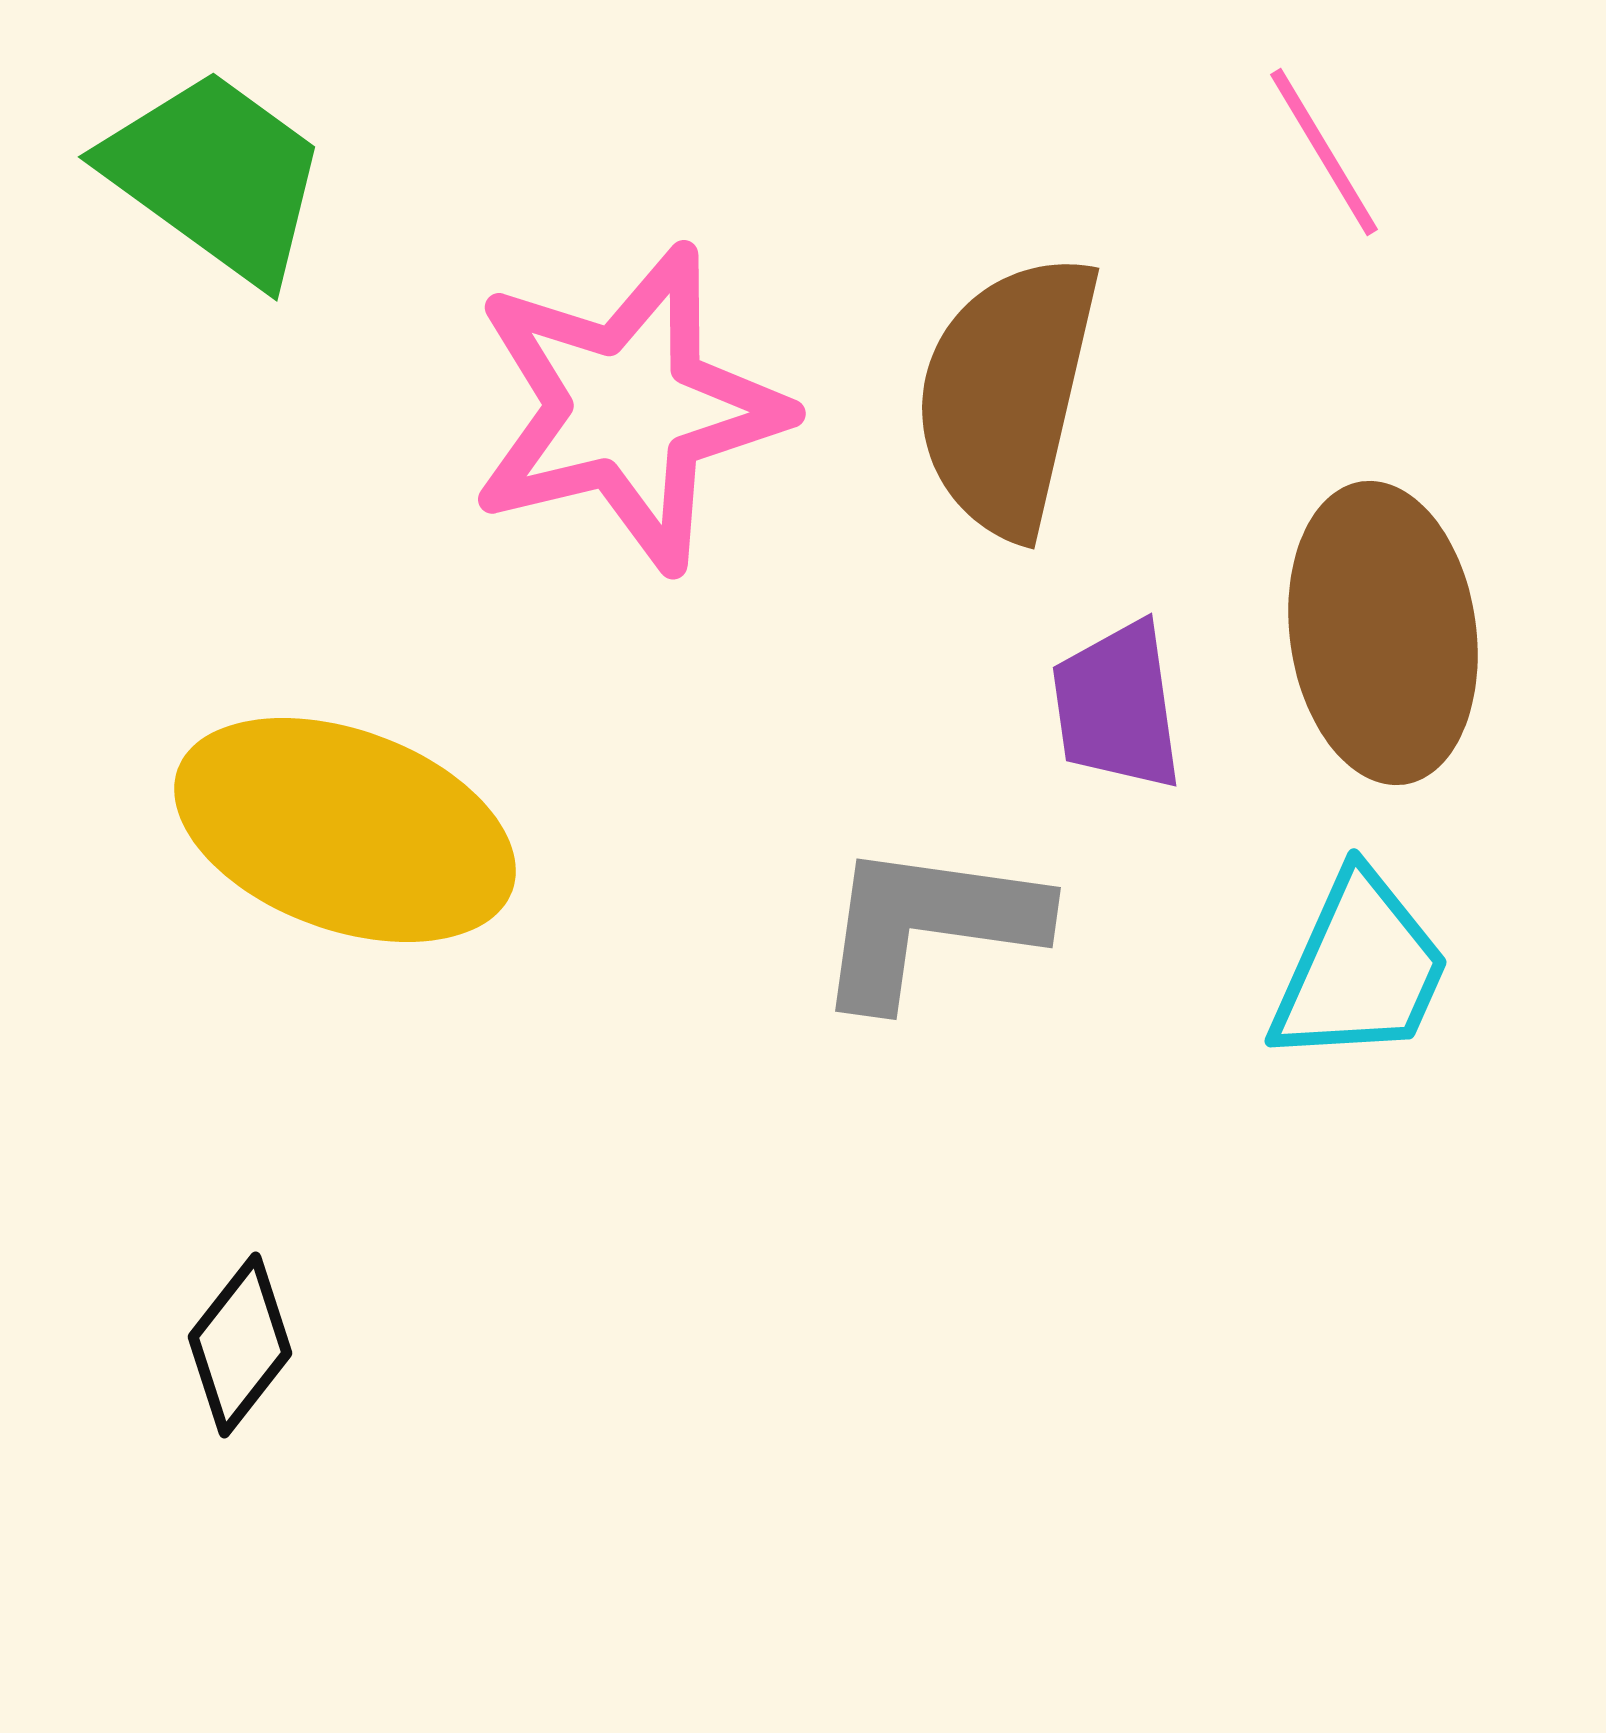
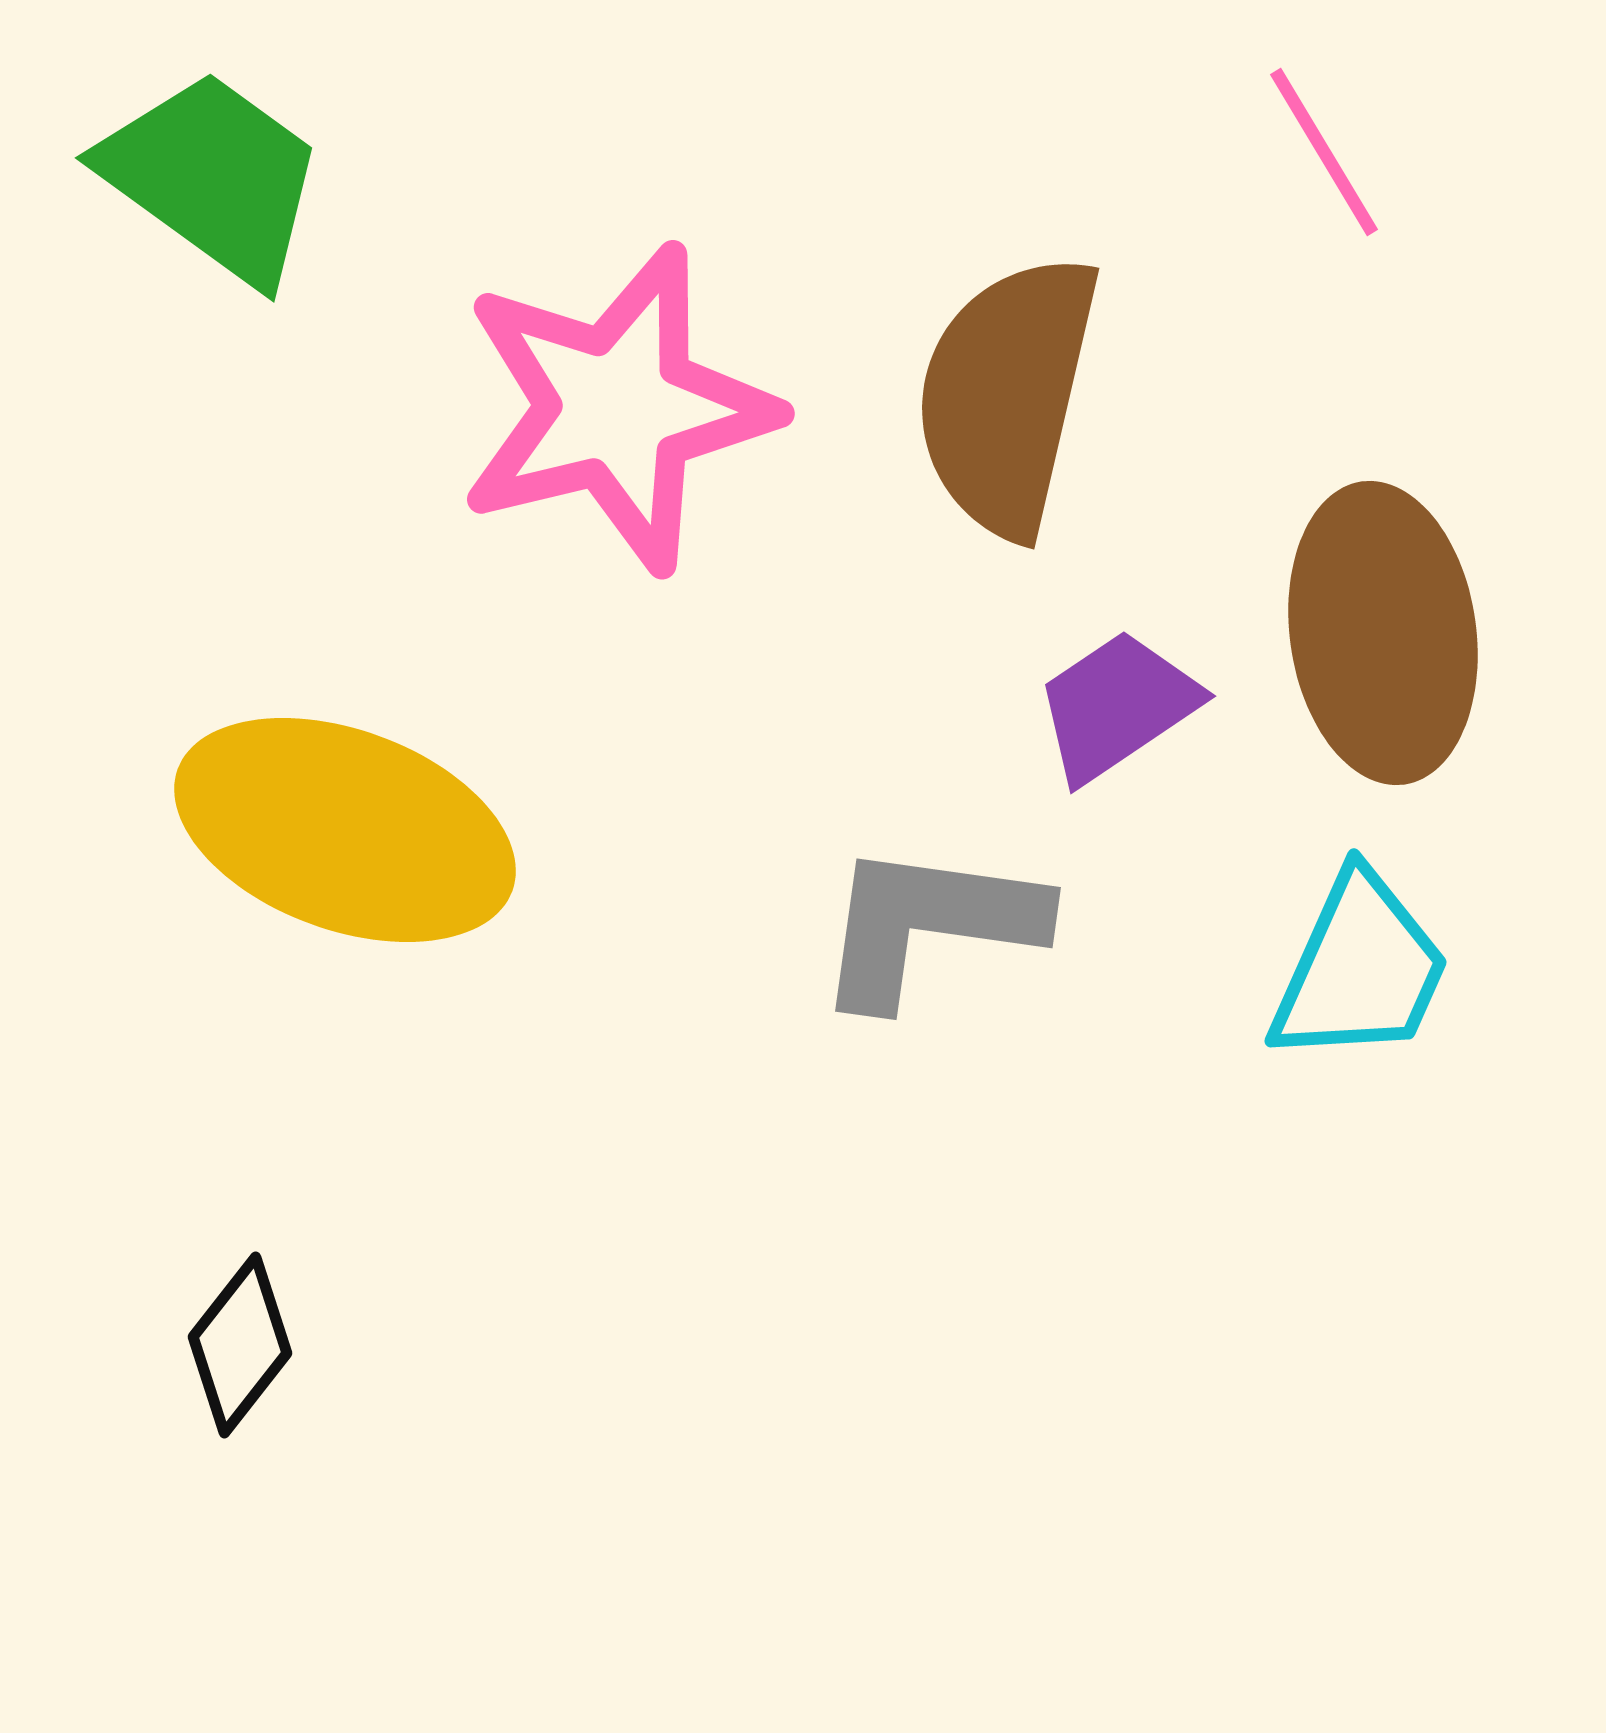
green trapezoid: moved 3 px left, 1 px down
pink star: moved 11 px left
purple trapezoid: rotated 64 degrees clockwise
